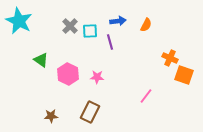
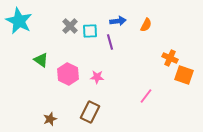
brown star: moved 1 px left, 3 px down; rotated 16 degrees counterclockwise
